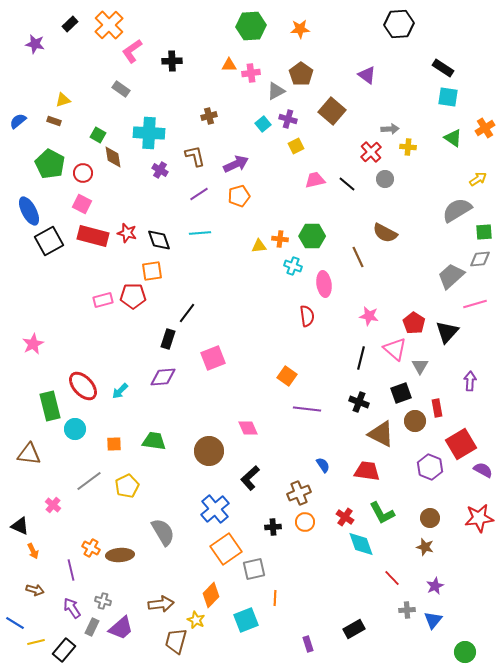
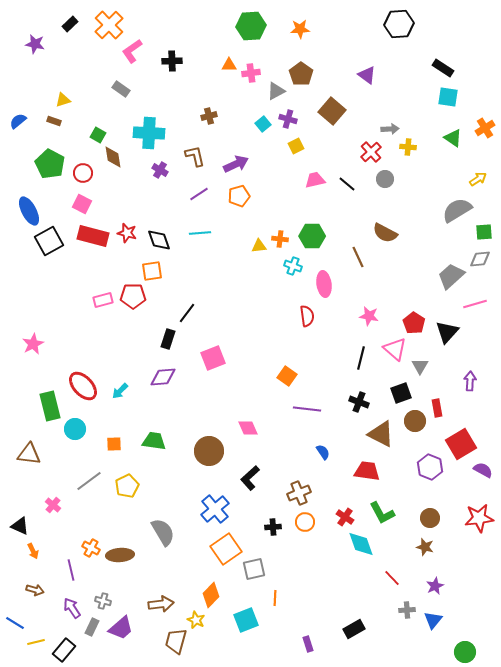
blue semicircle at (323, 465): moved 13 px up
